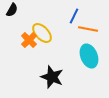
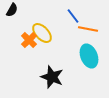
blue line: moved 1 px left; rotated 63 degrees counterclockwise
